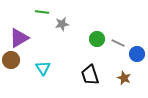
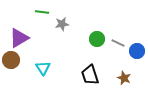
blue circle: moved 3 px up
